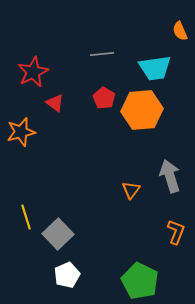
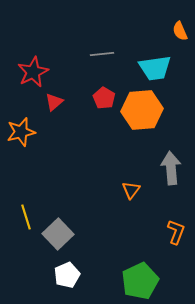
red triangle: moved 1 px left, 1 px up; rotated 42 degrees clockwise
gray arrow: moved 1 px right, 8 px up; rotated 12 degrees clockwise
green pentagon: rotated 21 degrees clockwise
